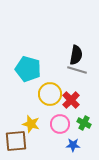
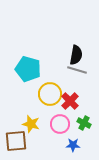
red cross: moved 1 px left, 1 px down
